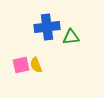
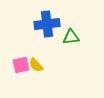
blue cross: moved 3 px up
yellow semicircle: rotated 21 degrees counterclockwise
